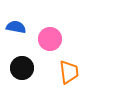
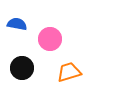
blue semicircle: moved 1 px right, 3 px up
orange trapezoid: rotated 100 degrees counterclockwise
